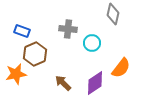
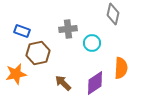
gray cross: rotated 12 degrees counterclockwise
brown hexagon: moved 3 px right, 1 px up; rotated 10 degrees clockwise
orange semicircle: rotated 35 degrees counterclockwise
